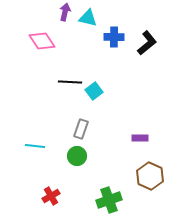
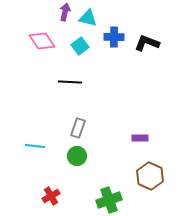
black L-shape: rotated 120 degrees counterclockwise
cyan square: moved 14 px left, 45 px up
gray rectangle: moved 3 px left, 1 px up
